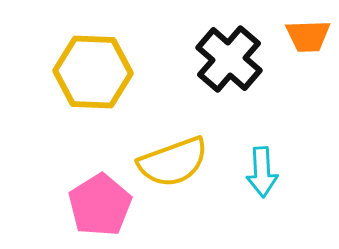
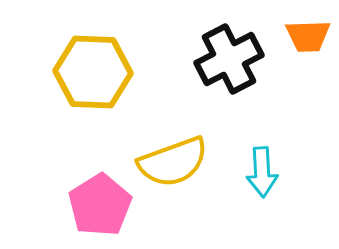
black cross: rotated 22 degrees clockwise
